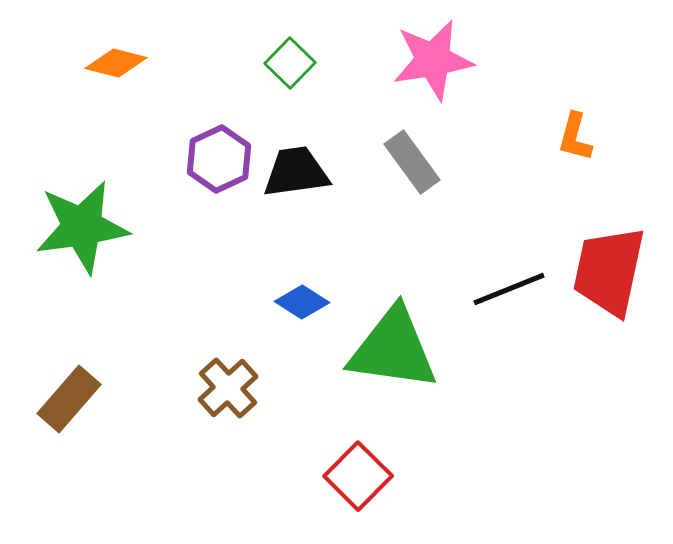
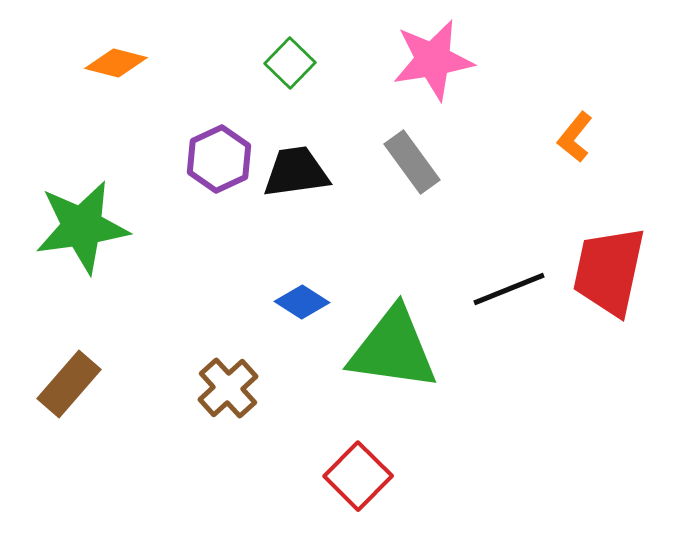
orange L-shape: rotated 24 degrees clockwise
brown rectangle: moved 15 px up
